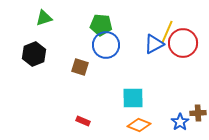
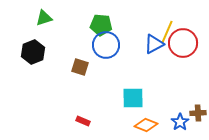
black hexagon: moved 1 px left, 2 px up
orange diamond: moved 7 px right
